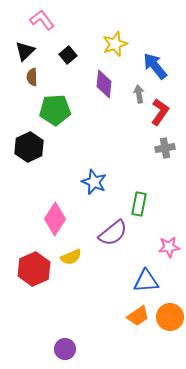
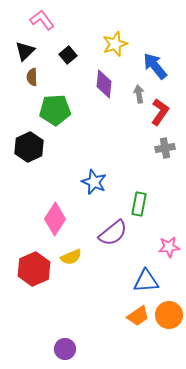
orange circle: moved 1 px left, 2 px up
